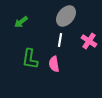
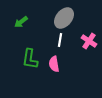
gray ellipse: moved 2 px left, 2 px down
